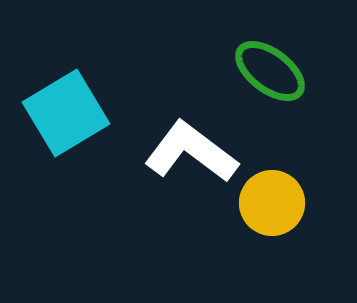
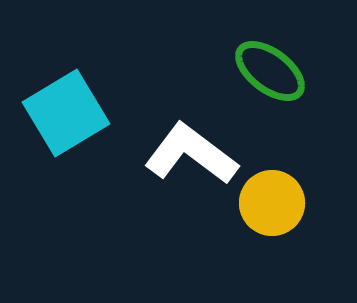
white L-shape: moved 2 px down
